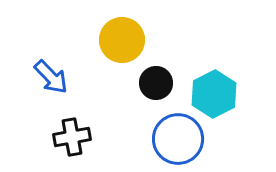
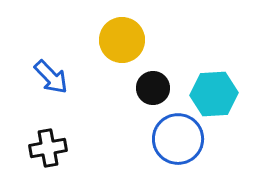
black circle: moved 3 px left, 5 px down
cyan hexagon: rotated 24 degrees clockwise
black cross: moved 24 px left, 11 px down
